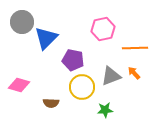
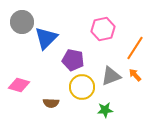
orange line: rotated 55 degrees counterclockwise
orange arrow: moved 1 px right, 2 px down
